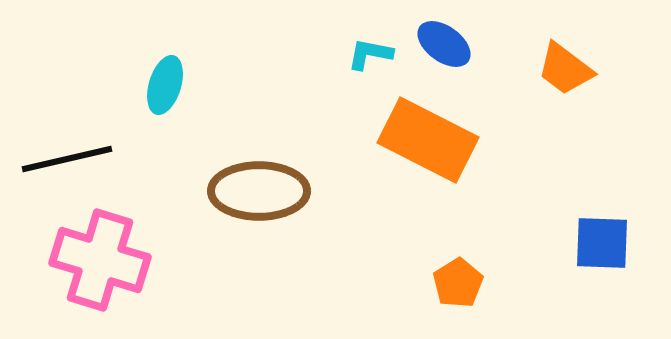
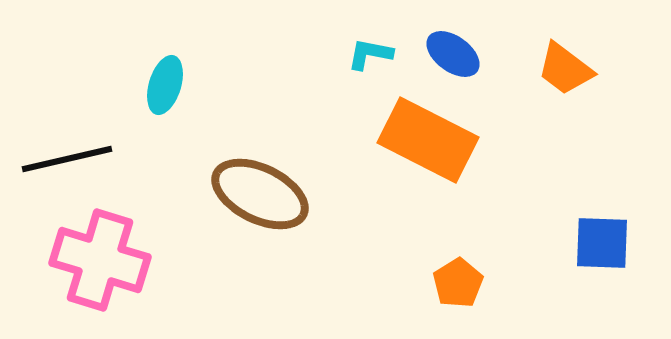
blue ellipse: moved 9 px right, 10 px down
brown ellipse: moved 1 px right, 3 px down; rotated 26 degrees clockwise
